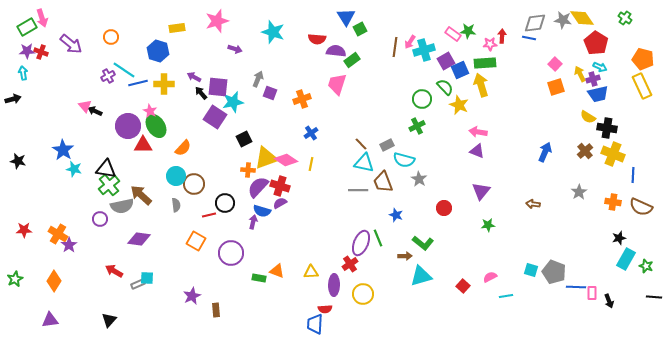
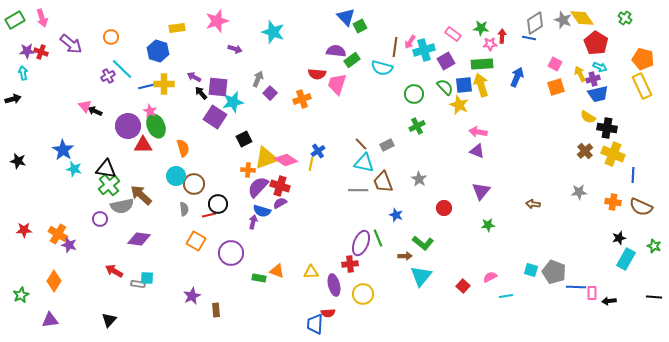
blue triangle at (346, 17): rotated 12 degrees counterclockwise
gray star at (563, 20): rotated 12 degrees clockwise
gray diamond at (535, 23): rotated 25 degrees counterclockwise
green rectangle at (27, 27): moved 12 px left, 7 px up
green square at (360, 29): moved 3 px up
green star at (468, 31): moved 13 px right, 3 px up
red semicircle at (317, 39): moved 35 px down
green rectangle at (485, 63): moved 3 px left, 1 px down
pink square at (555, 64): rotated 16 degrees counterclockwise
cyan line at (124, 70): moved 2 px left, 1 px up; rotated 10 degrees clockwise
blue square at (460, 70): moved 4 px right, 15 px down; rotated 18 degrees clockwise
blue line at (138, 83): moved 10 px right, 3 px down
purple square at (270, 93): rotated 24 degrees clockwise
green circle at (422, 99): moved 8 px left, 5 px up
green ellipse at (156, 126): rotated 10 degrees clockwise
blue cross at (311, 133): moved 7 px right, 18 px down
orange semicircle at (183, 148): rotated 60 degrees counterclockwise
blue arrow at (545, 152): moved 28 px left, 75 px up
cyan semicircle at (404, 160): moved 22 px left, 92 px up
gray star at (579, 192): rotated 28 degrees clockwise
black circle at (225, 203): moved 7 px left, 1 px down
gray semicircle at (176, 205): moved 8 px right, 4 px down
purple star at (69, 245): rotated 21 degrees counterclockwise
red cross at (350, 264): rotated 28 degrees clockwise
green star at (646, 266): moved 8 px right, 20 px up
cyan triangle at (421, 276): rotated 35 degrees counterclockwise
green star at (15, 279): moved 6 px right, 16 px down
gray rectangle at (138, 284): rotated 32 degrees clockwise
purple ellipse at (334, 285): rotated 15 degrees counterclockwise
black arrow at (609, 301): rotated 104 degrees clockwise
red semicircle at (325, 309): moved 3 px right, 4 px down
